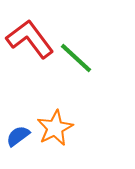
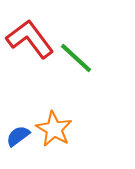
orange star: moved 1 px left, 1 px down; rotated 15 degrees counterclockwise
